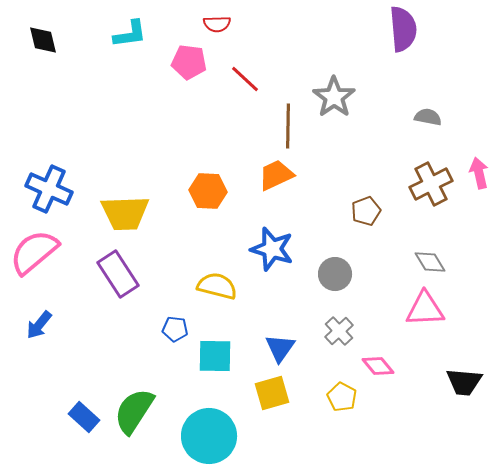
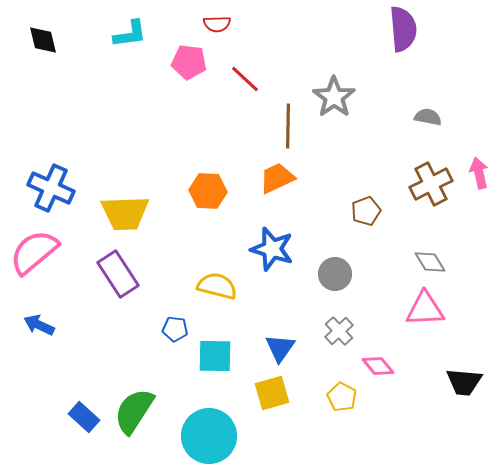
orange trapezoid: moved 1 px right, 3 px down
blue cross: moved 2 px right, 1 px up
blue arrow: rotated 76 degrees clockwise
